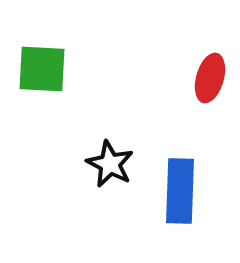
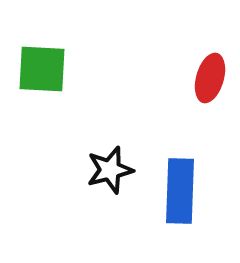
black star: moved 6 px down; rotated 30 degrees clockwise
